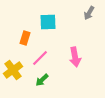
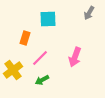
cyan square: moved 3 px up
pink arrow: rotated 30 degrees clockwise
green arrow: rotated 16 degrees clockwise
